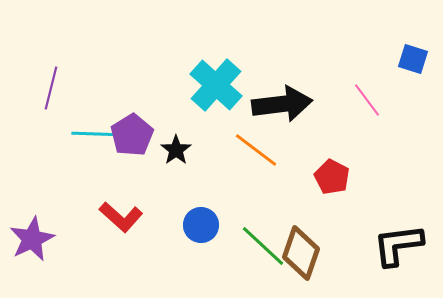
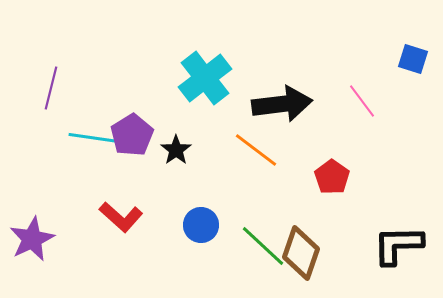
cyan cross: moved 11 px left, 7 px up; rotated 10 degrees clockwise
pink line: moved 5 px left, 1 px down
cyan line: moved 3 px left, 4 px down; rotated 6 degrees clockwise
red pentagon: rotated 8 degrees clockwise
black L-shape: rotated 6 degrees clockwise
